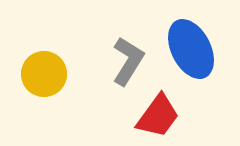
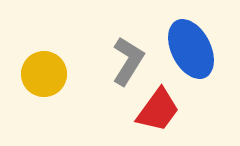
red trapezoid: moved 6 px up
